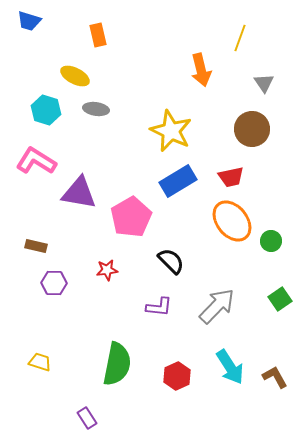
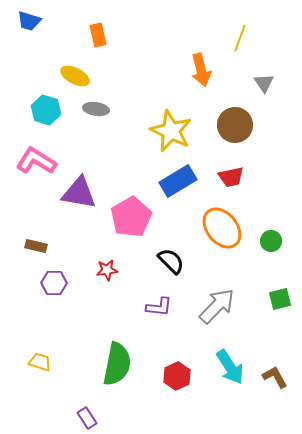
brown circle: moved 17 px left, 4 px up
orange ellipse: moved 10 px left, 7 px down
green square: rotated 20 degrees clockwise
